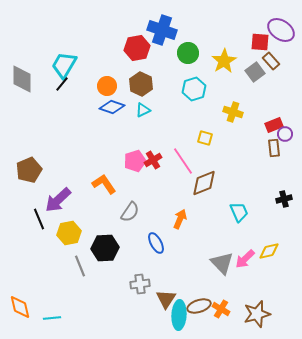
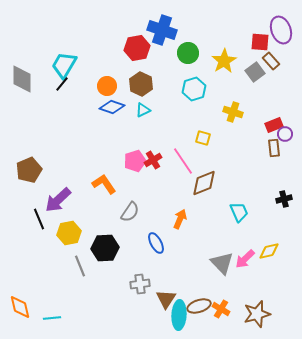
purple ellipse at (281, 30): rotated 36 degrees clockwise
yellow square at (205, 138): moved 2 px left
